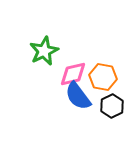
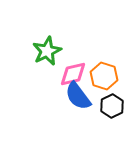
green star: moved 3 px right
orange hexagon: moved 1 px right, 1 px up; rotated 8 degrees clockwise
